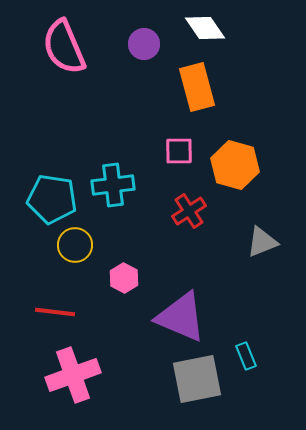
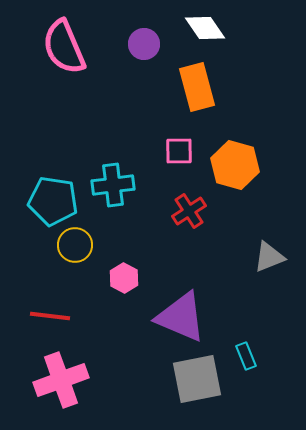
cyan pentagon: moved 1 px right, 2 px down
gray triangle: moved 7 px right, 15 px down
red line: moved 5 px left, 4 px down
pink cross: moved 12 px left, 5 px down
